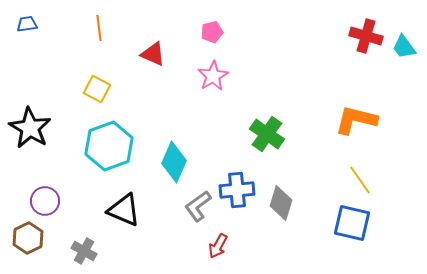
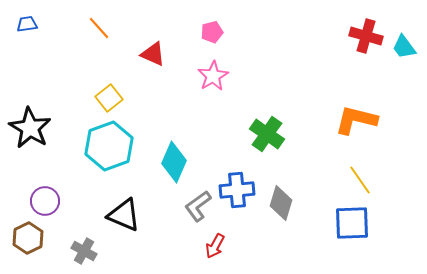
orange line: rotated 35 degrees counterclockwise
yellow square: moved 12 px right, 9 px down; rotated 24 degrees clockwise
black triangle: moved 5 px down
blue square: rotated 15 degrees counterclockwise
red arrow: moved 3 px left
